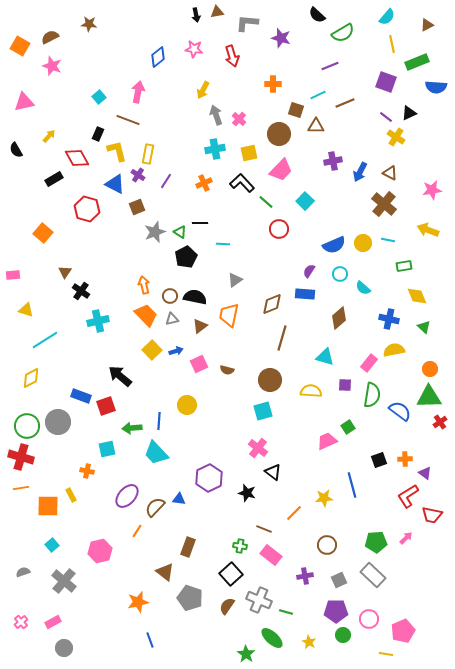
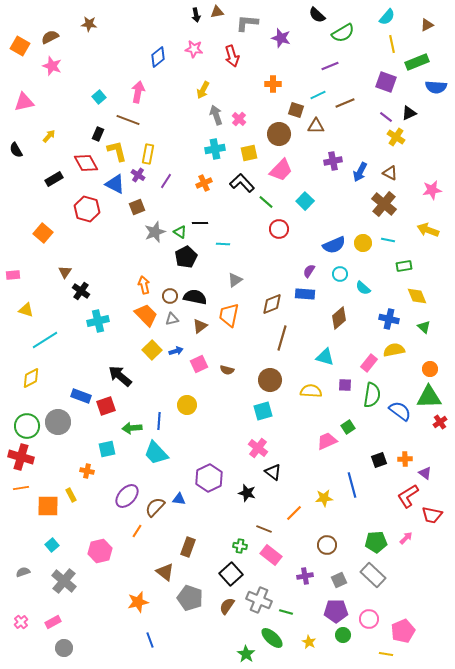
red diamond at (77, 158): moved 9 px right, 5 px down
